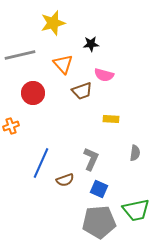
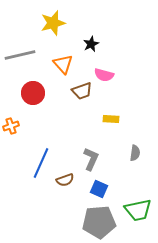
black star: rotated 21 degrees counterclockwise
green trapezoid: moved 2 px right
